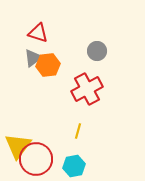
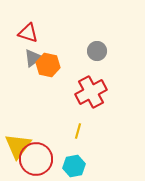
red triangle: moved 10 px left
orange hexagon: rotated 20 degrees clockwise
red cross: moved 4 px right, 3 px down
